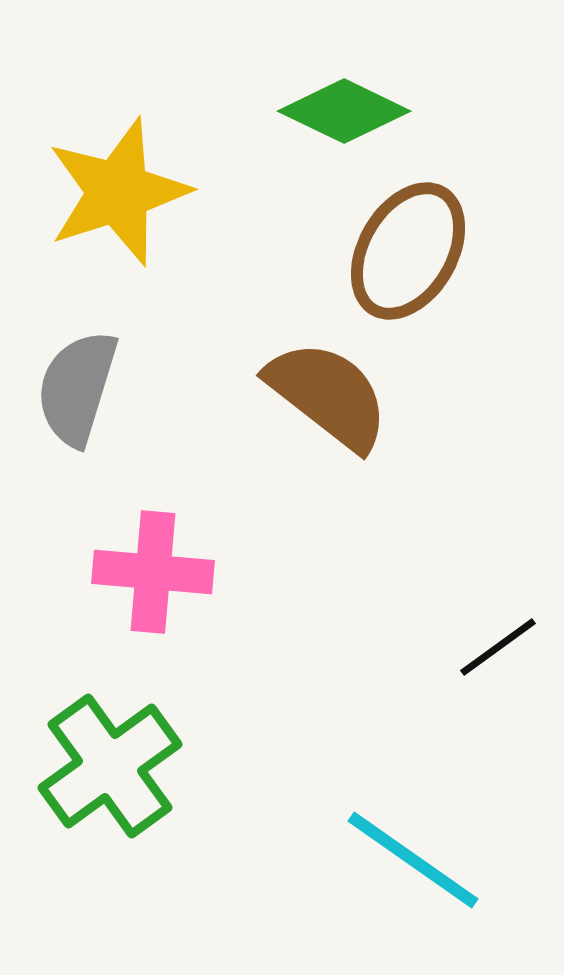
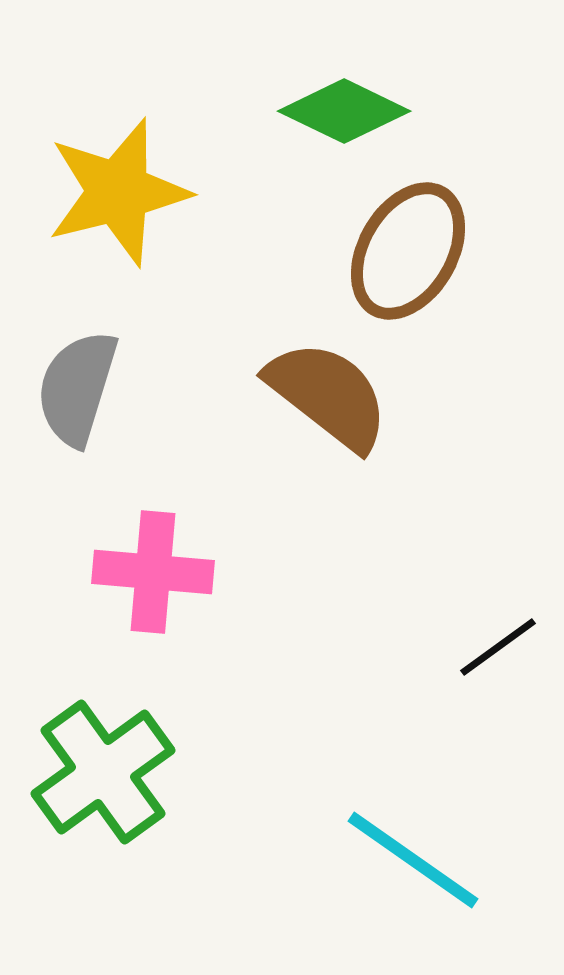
yellow star: rotated 4 degrees clockwise
green cross: moved 7 px left, 6 px down
